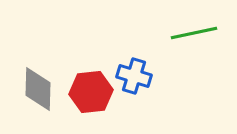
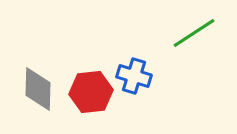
green line: rotated 21 degrees counterclockwise
